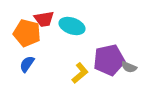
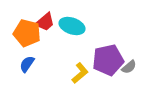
red trapezoid: moved 1 px right, 3 px down; rotated 30 degrees counterclockwise
purple pentagon: moved 1 px left
gray semicircle: rotated 63 degrees counterclockwise
